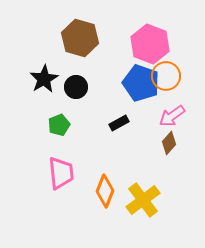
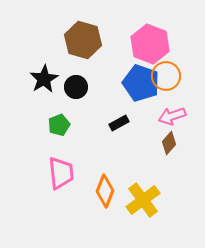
brown hexagon: moved 3 px right, 2 px down
pink arrow: rotated 16 degrees clockwise
